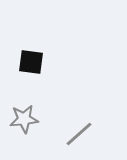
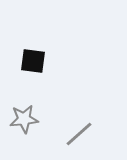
black square: moved 2 px right, 1 px up
